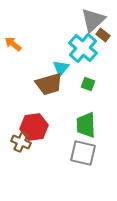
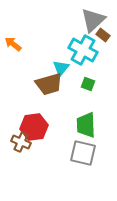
cyan cross: moved 2 px down; rotated 12 degrees counterclockwise
